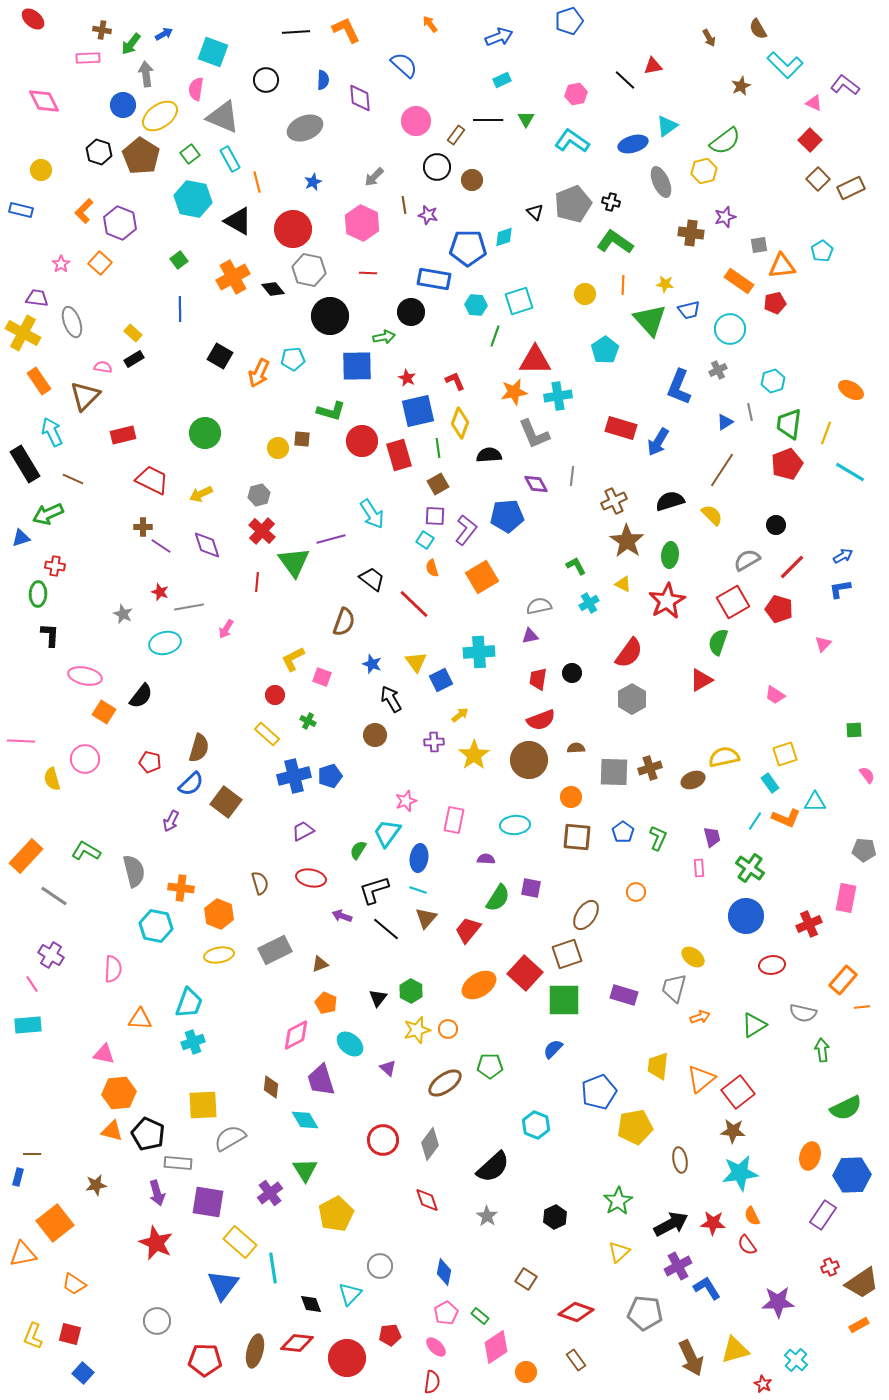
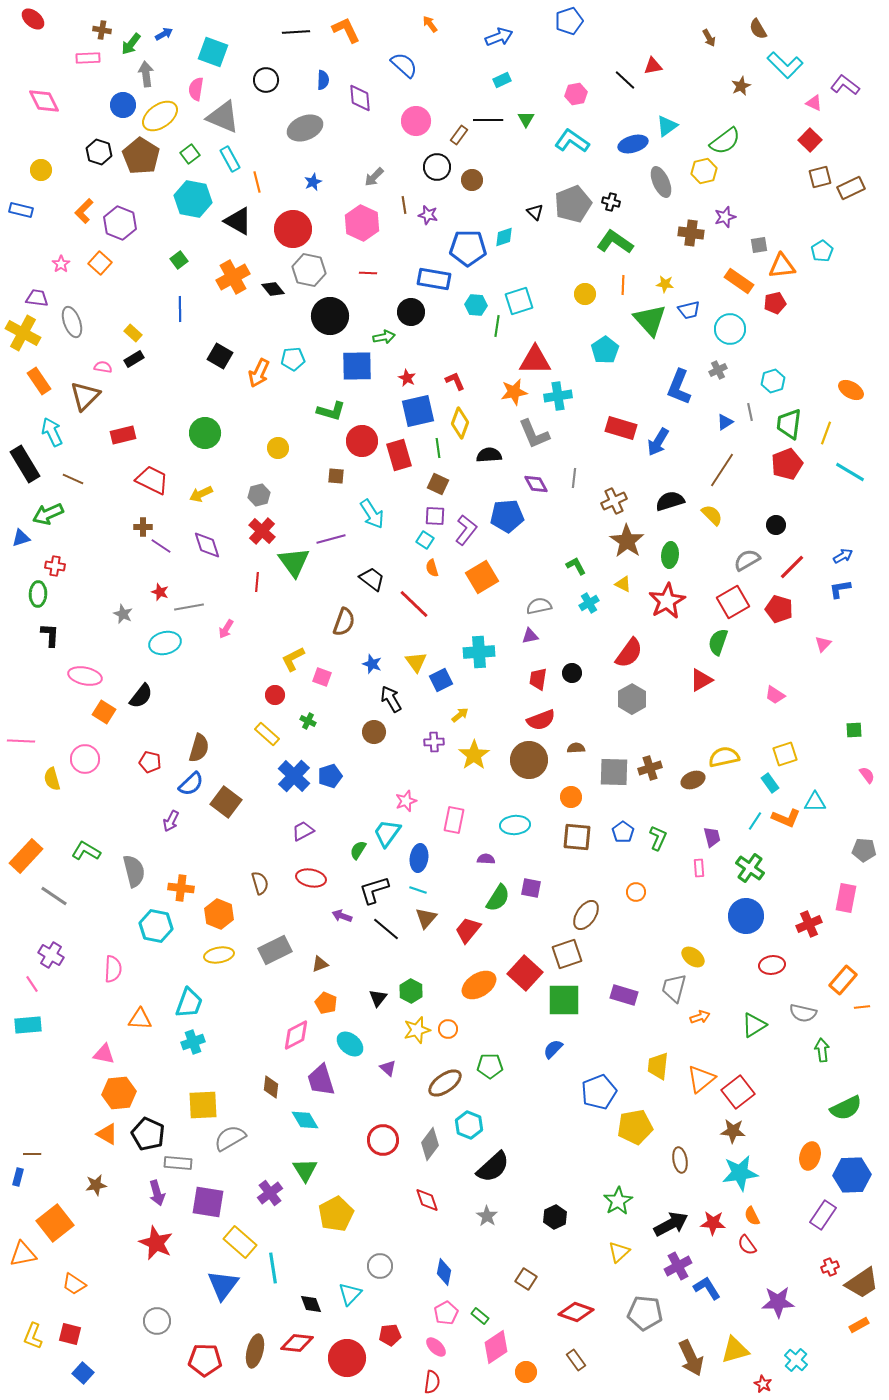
brown rectangle at (456, 135): moved 3 px right
brown square at (818, 179): moved 2 px right, 2 px up; rotated 30 degrees clockwise
green line at (495, 336): moved 2 px right, 10 px up; rotated 10 degrees counterclockwise
brown square at (302, 439): moved 34 px right, 37 px down
gray line at (572, 476): moved 2 px right, 2 px down
brown square at (438, 484): rotated 35 degrees counterclockwise
brown circle at (375, 735): moved 1 px left, 3 px up
blue cross at (294, 776): rotated 32 degrees counterclockwise
cyan hexagon at (536, 1125): moved 67 px left
orange triangle at (112, 1131): moved 5 px left, 3 px down; rotated 15 degrees clockwise
